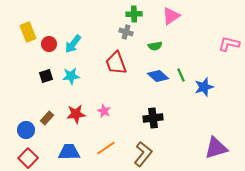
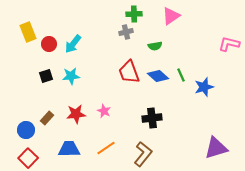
gray cross: rotated 32 degrees counterclockwise
red trapezoid: moved 13 px right, 9 px down
black cross: moved 1 px left
blue trapezoid: moved 3 px up
